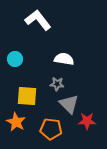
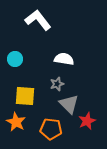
gray star: rotated 24 degrees counterclockwise
yellow square: moved 2 px left
red star: rotated 24 degrees counterclockwise
